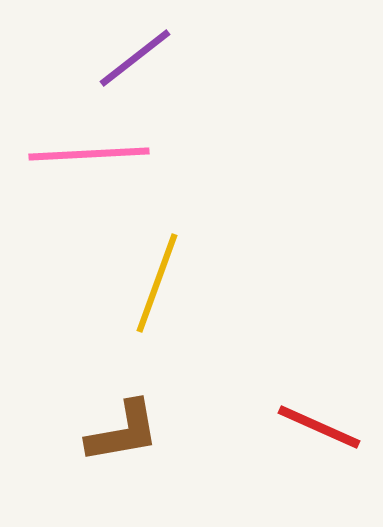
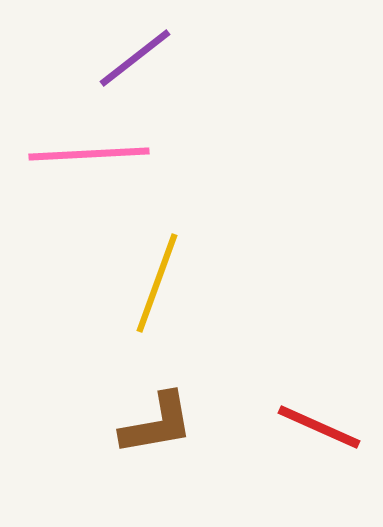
brown L-shape: moved 34 px right, 8 px up
